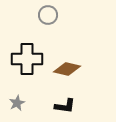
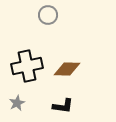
black cross: moved 7 px down; rotated 12 degrees counterclockwise
brown diamond: rotated 12 degrees counterclockwise
black L-shape: moved 2 px left
